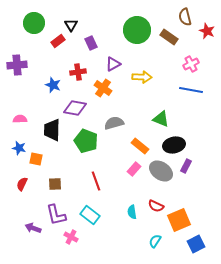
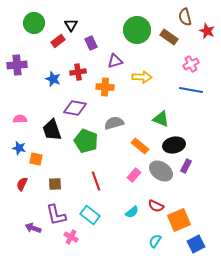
purple triangle at (113, 64): moved 2 px right, 3 px up; rotated 14 degrees clockwise
blue star at (53, 85): moved 6 px up
orange cross at (103, 88): moved 2 px right, 1 px up; rotated 30 degrees counterclockwise
black trapezoid at (52, 130): rotated 20 degrees counterclockwise
pink rectangle at (134, 169): moved 6 px down
cyan semicircle at (132, 212): rotated 120 degrees counterclockwise
